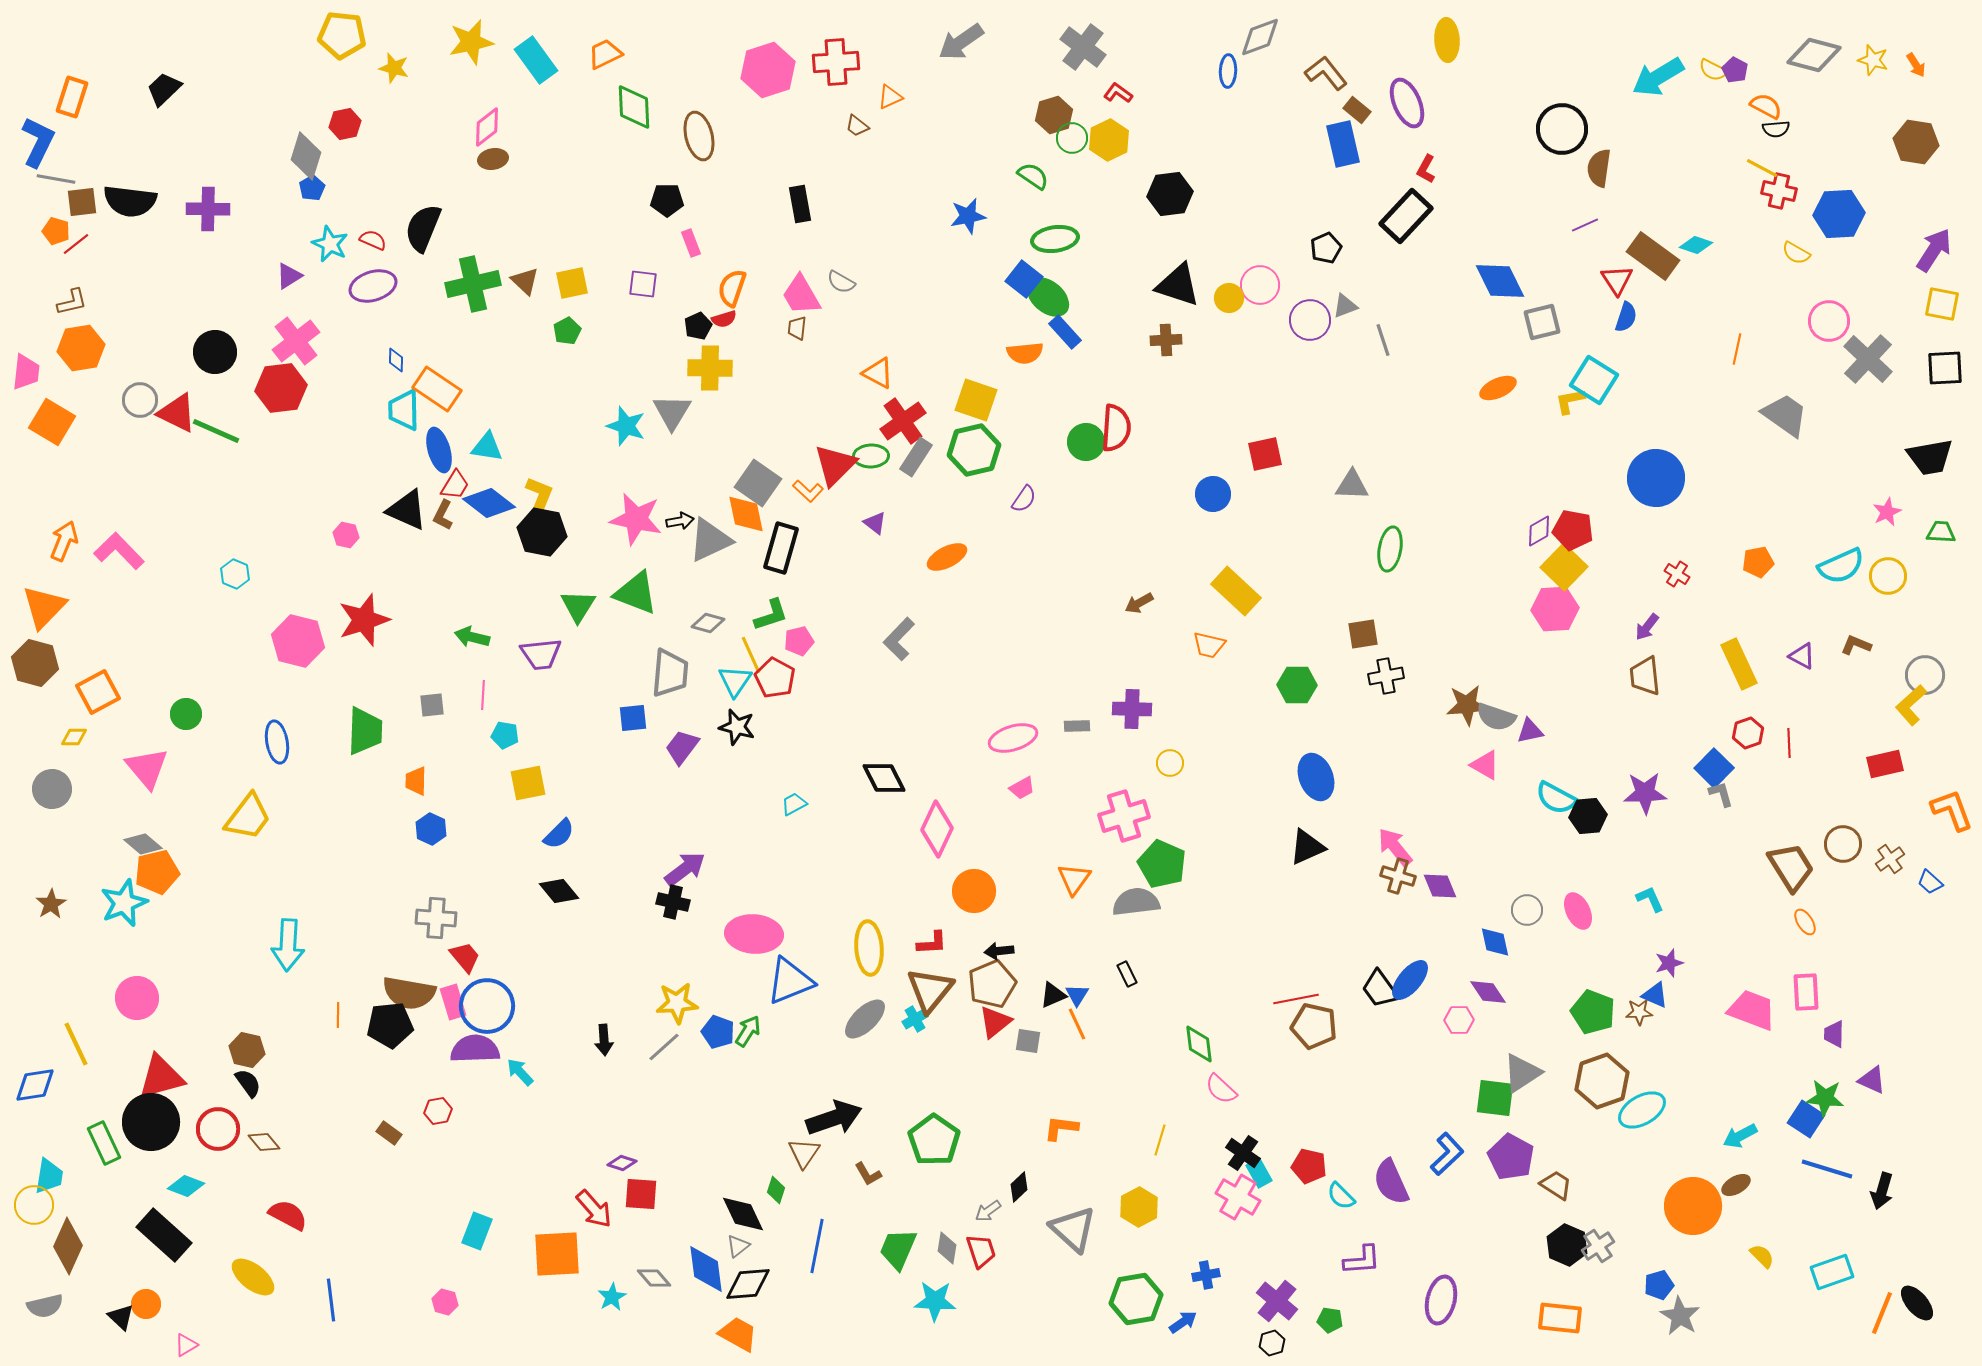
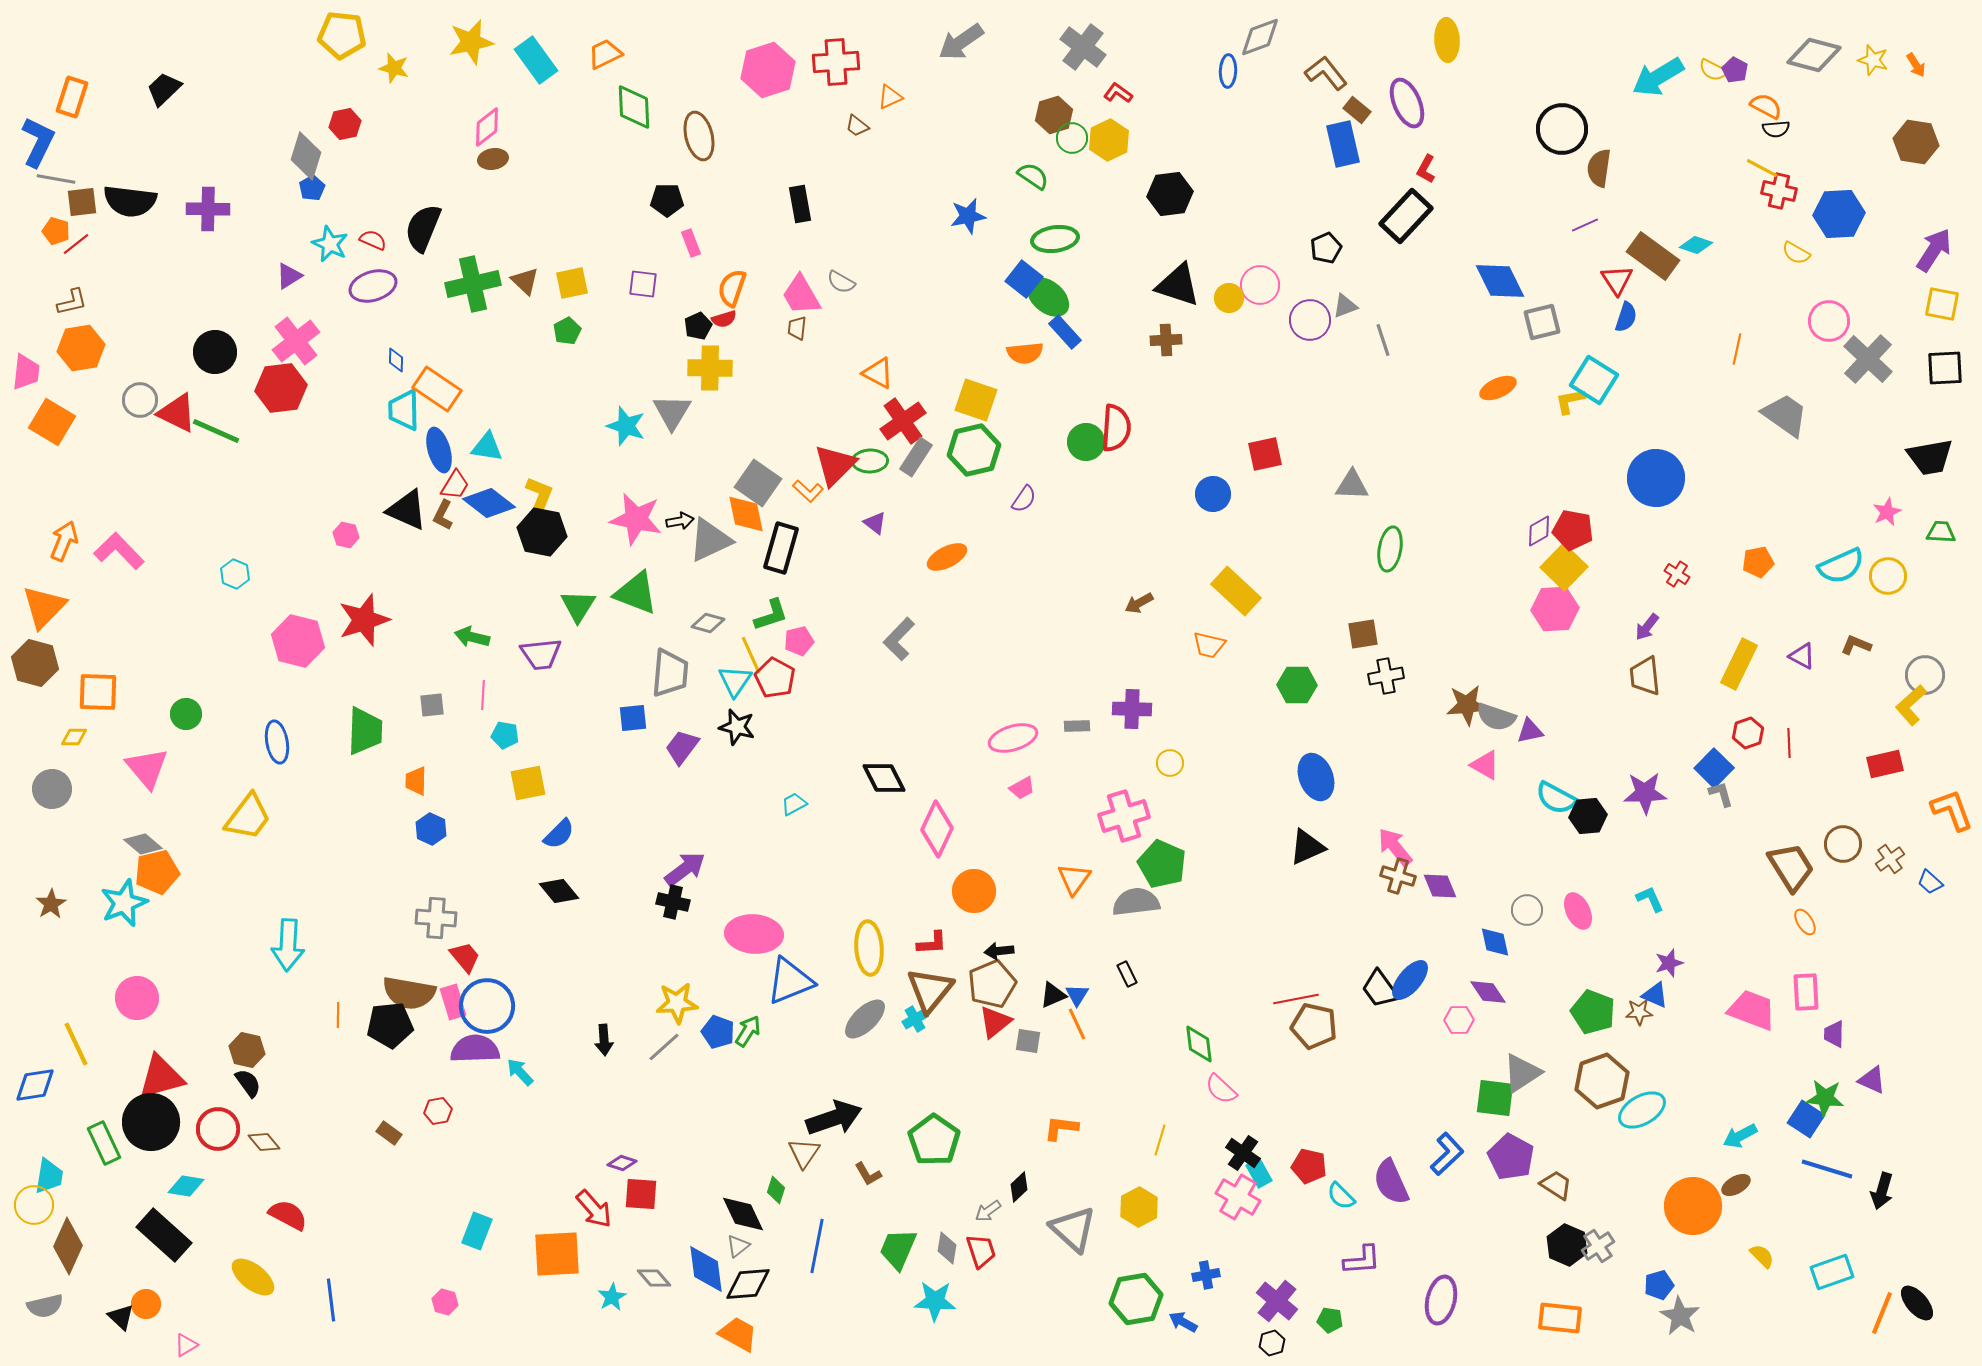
green ellipse at (871, 456): moved 1 px left, 5 px down
yellow rectangle at (1739, 664): rotated 51 degrees clockwise
orange square at (98, 692): rotated 30 degrees clockwise
cyan diamond at (186, 1186): rotated 12 degrees counterclockwise
blue arrow at (1183, 1322): rotated 116 degrees counterclockwise
